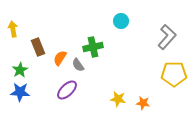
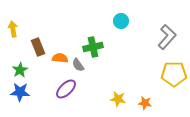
orange semicircle: rotated 63 degrees clockwise
purple ellipse: moved 1 px left, 1 px up
orange star: moved 2 px right
